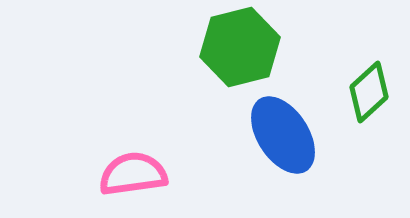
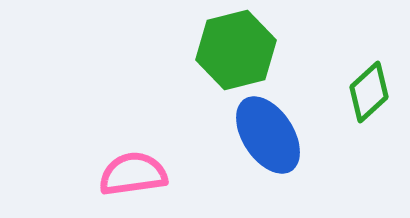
green hexagon: moved 4 px left, 3 px down
blue ellipse: moved 15 px left
